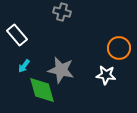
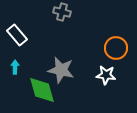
orange circle: moved 3 px left
cyan arrow: moved 9 px left, 1 px down; rotated 144 degrees clockwise
